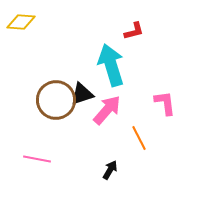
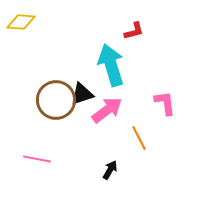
pink arrow: rotated 12 degrees clockwise
